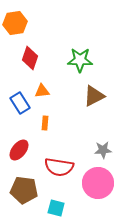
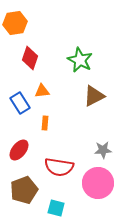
green star: rotated 25 degrees clockwise
brown pentagon: rotated 28 degrees counterclockwise
